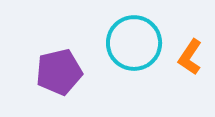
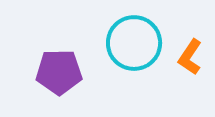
purple pentagon: rotated 12 degrees clockwise
